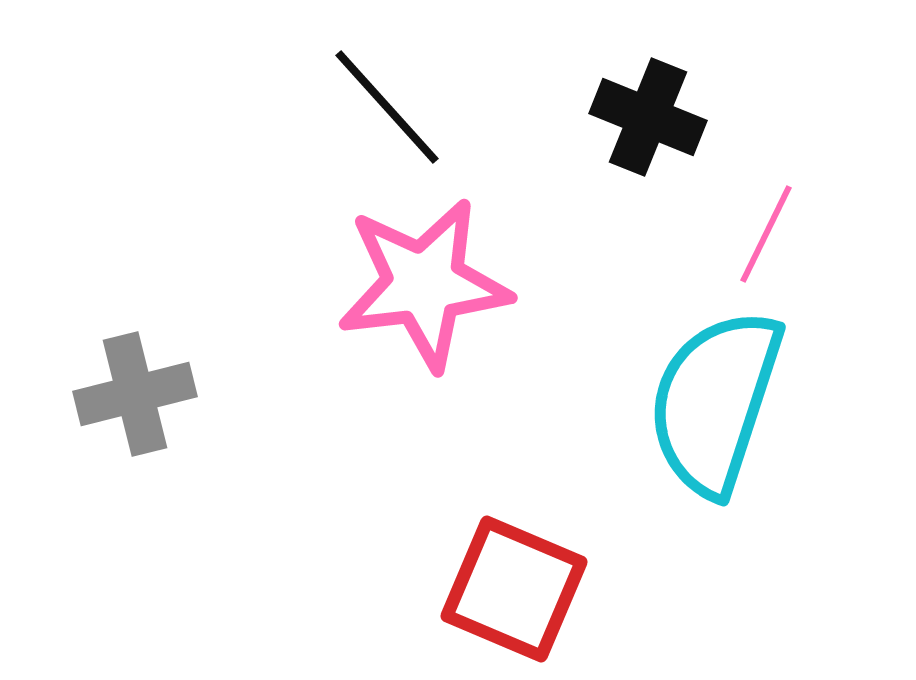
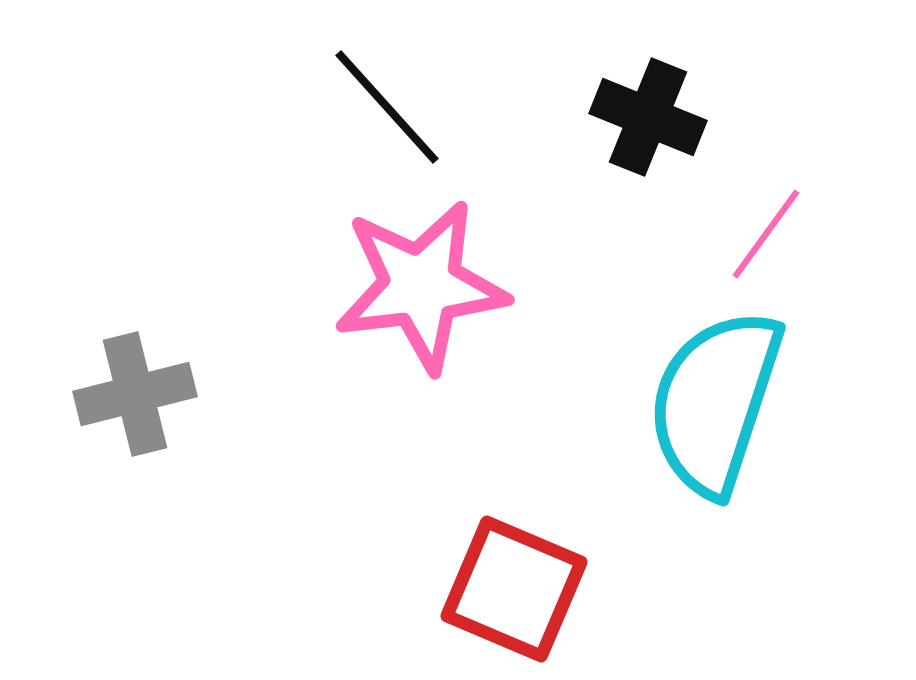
pink line: rotated 10 degrees clockwise
pink star: moved 3 px left, 2 px down
